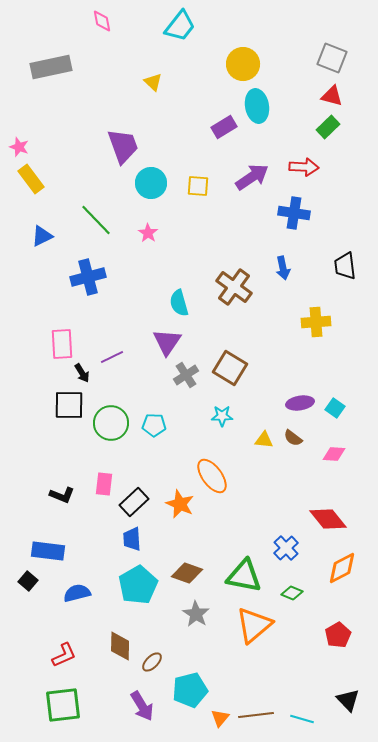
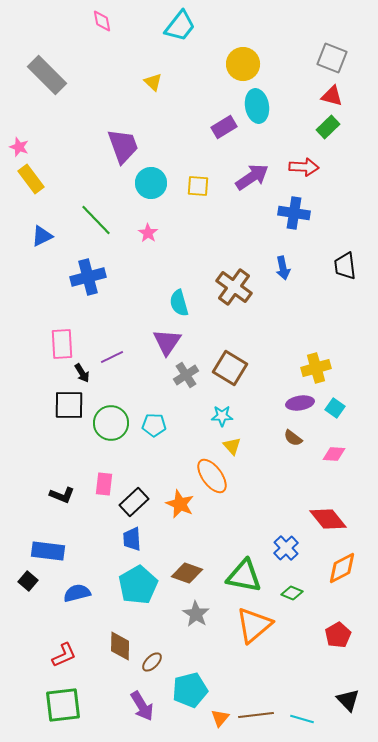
gray rectangle at (51, 67): moved 4 px left, 8 px down; rotated 57 degrees clockwise
yellow cross at (316, 322): moved 46 px down; rotated 12 degrees counterclockwise
yellow triangle at (264, 440): moved 32 px left, 6 px down; rotated 42 degrees clockwise
